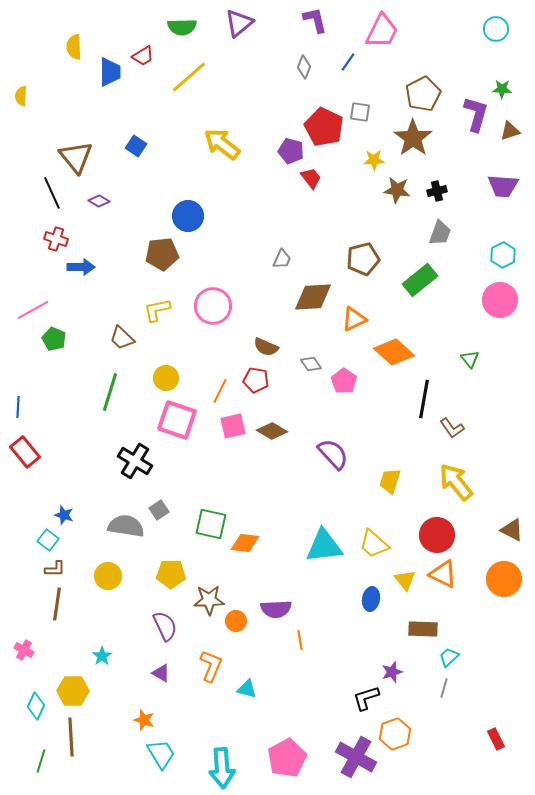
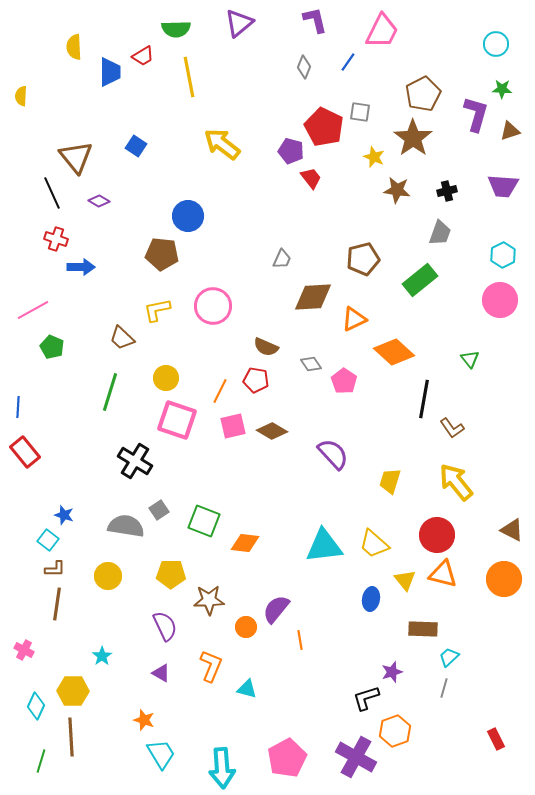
green semicircle at (182, 27): moved 6 px left, 2 px down
cyan circle at (496, 29): moved 15 px down
yellow line at (189, 77): rotated 60 degrees counterclockwise
yellow star at (374, 160): moved 3 px up; rotated 25 degrees clockwise
black cross at (437, 191): moved 10 px right
brown pentagon at (162, 254): rotated 12 degrees clockwise
green pentagon at (54, 339): moved 2 px left, 8 px down
green square at (211, 524): moved 7 px left, 3 px up; rotated 8 degrees clockwise
orange triangle at (443, 574): rotated 12 degrees counterclockwise
purple semicircle at (276, 609): rotated 132 degrees clockwise
orange circle at (236, 621): moved 10 px right, 6 px down
orange hexagon at (395, 734): moved 3 px up
